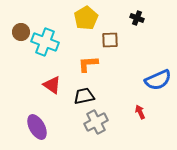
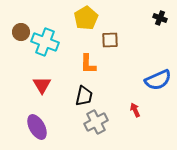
black cross: moved 23 px right
orange L-shape: rotated 85 degrees counterclockwise
red triangle: moved 10 px left; rotated 24 degrees clockwise
black trapezoid: rotated 115 degrees clockwise
red arrow: moved 5 px left, 2 px up
